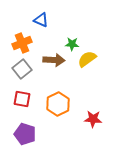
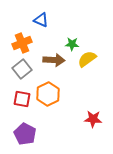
orange hexagon: moved 10 px left, 10 px up
purple pentagon: rotated 10 degrees clockwise
